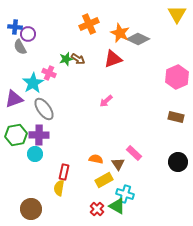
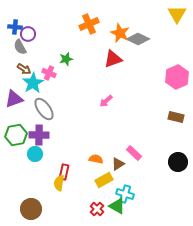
brown arrow: moved 54 px left, 10 px down
brown triangle: rotated 32 degrees clockwise
yellow semicircle: moved 5 px up
